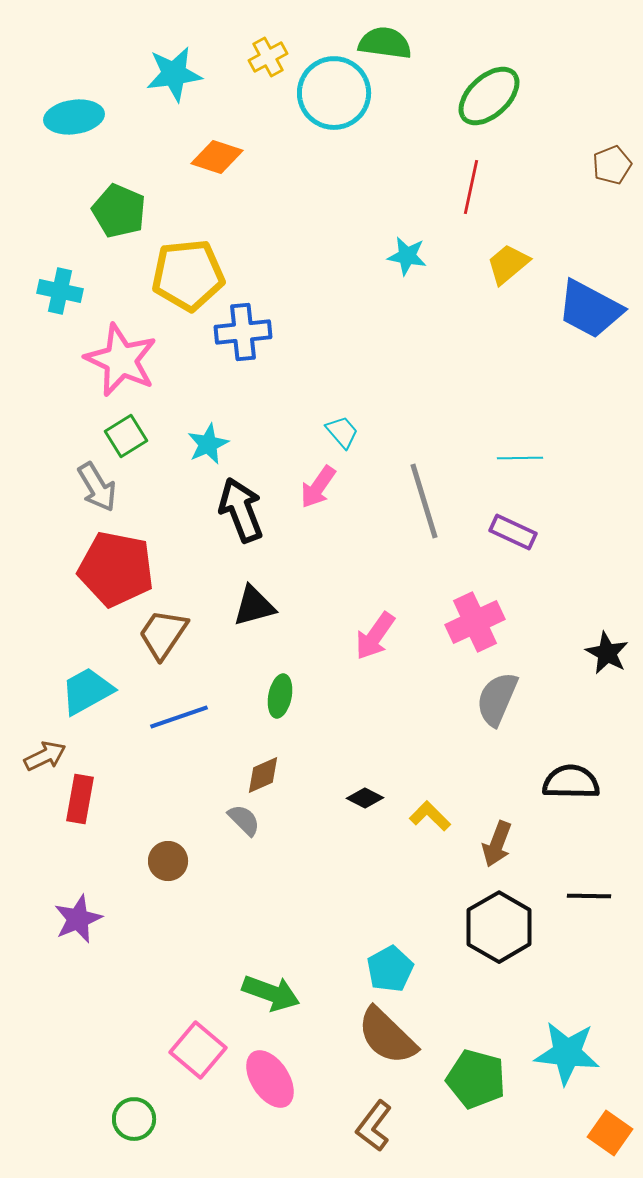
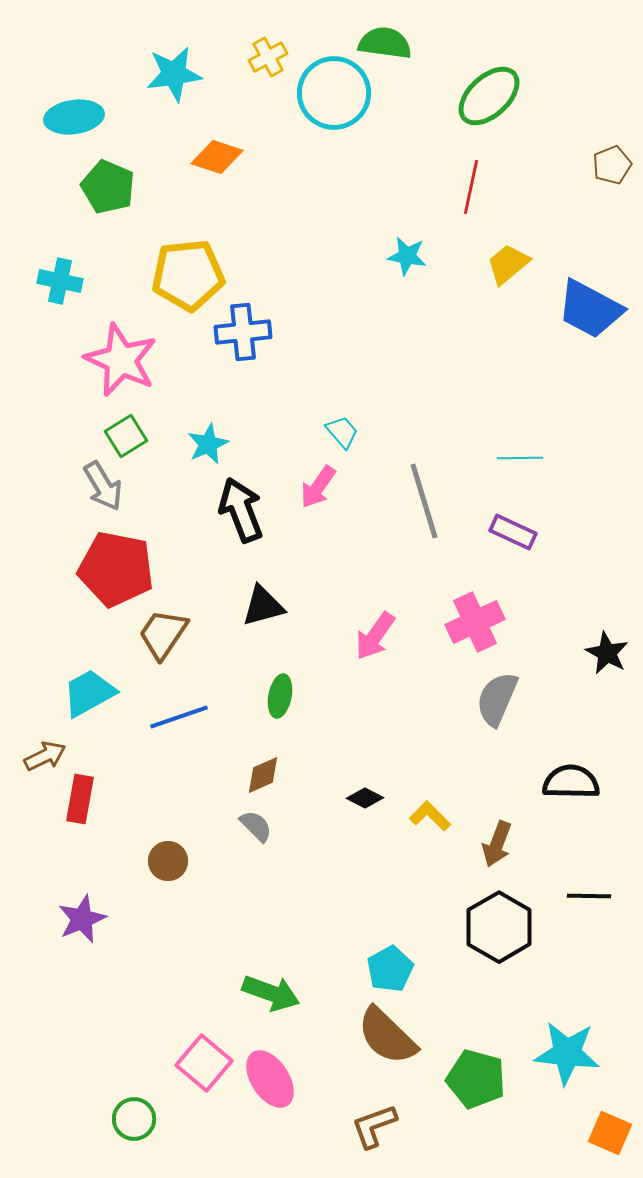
green pentagon at (119, 211): moved 11 px left, 24 px up
cyan cross at (60, 291): moved 10 px up
gray arrow at (97, 487): moved 6 px right, 1 px up
black triangle at (254, 606): moved 9 px right
cyan trapezoid at (87, 691): moved 2 px right, 2 px down
gray semicircle at (244, 820): moved 12 px right, 6 px down
purple star at (78, 919): moved 4 px right
pink square at (198, 1050): moved 6 px right, 13 px down
brown L-shape at (374, 1126): rotated 33 degrees clockwise
orange square at (610, 1133): rotated 12 degrees counterclockwise
